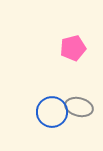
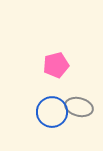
pink pentagon: moved 17 px left, 17 px down
